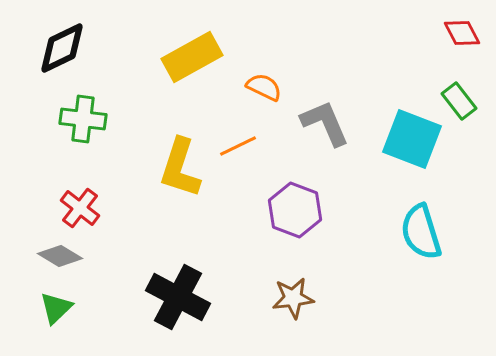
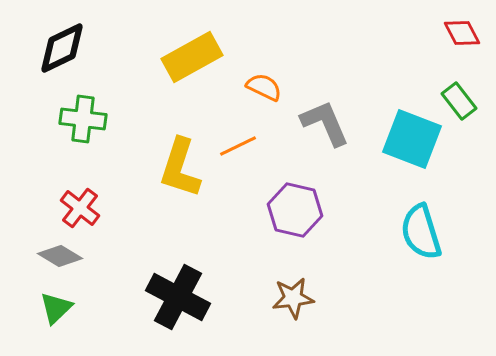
purple hexagon: rotated 8 degrees counterclockwise
